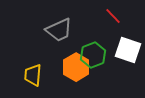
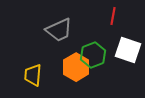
red line: rotated 54 degrees clockwise
